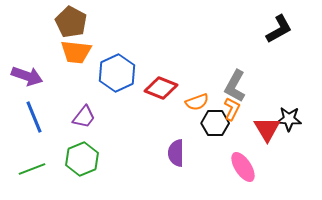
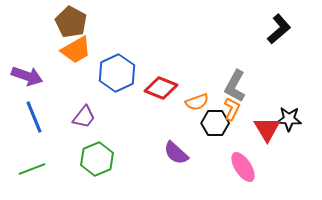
black L-shape: rotated 12 degrees counterclockwise
orange trapezoid: moved 2 px up; rotated 36 degrees counterclockwise
purple semicircle: rotated 48 degrees counterclockwise
green hexagon: moved 15 px right
